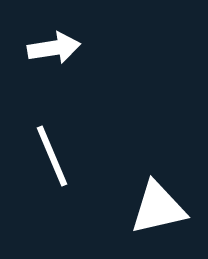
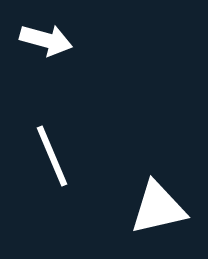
white arrow: moved 8 px left, 8 px up; rotated 24 degrees clockwise
